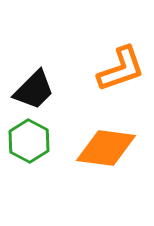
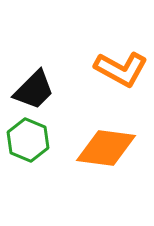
orange L-shape: rotated 48 degrees clockwise
green hexagon: moved 1 px left, 1 px up; rotated 6 degrees counterclockwise
